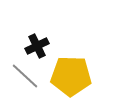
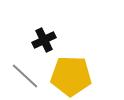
black cross: moved 7 px right, 6 px up
